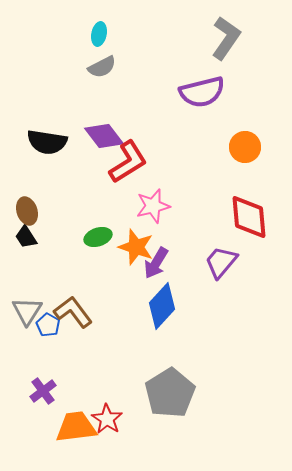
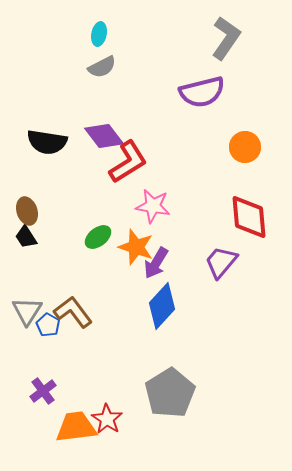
pink star: rotated 24 degrees clockwise
green ellipse: rotated 20 degrees counterclockwise
